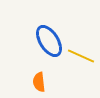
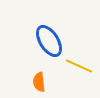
yellow line: moved 2 px left, 10 px down
